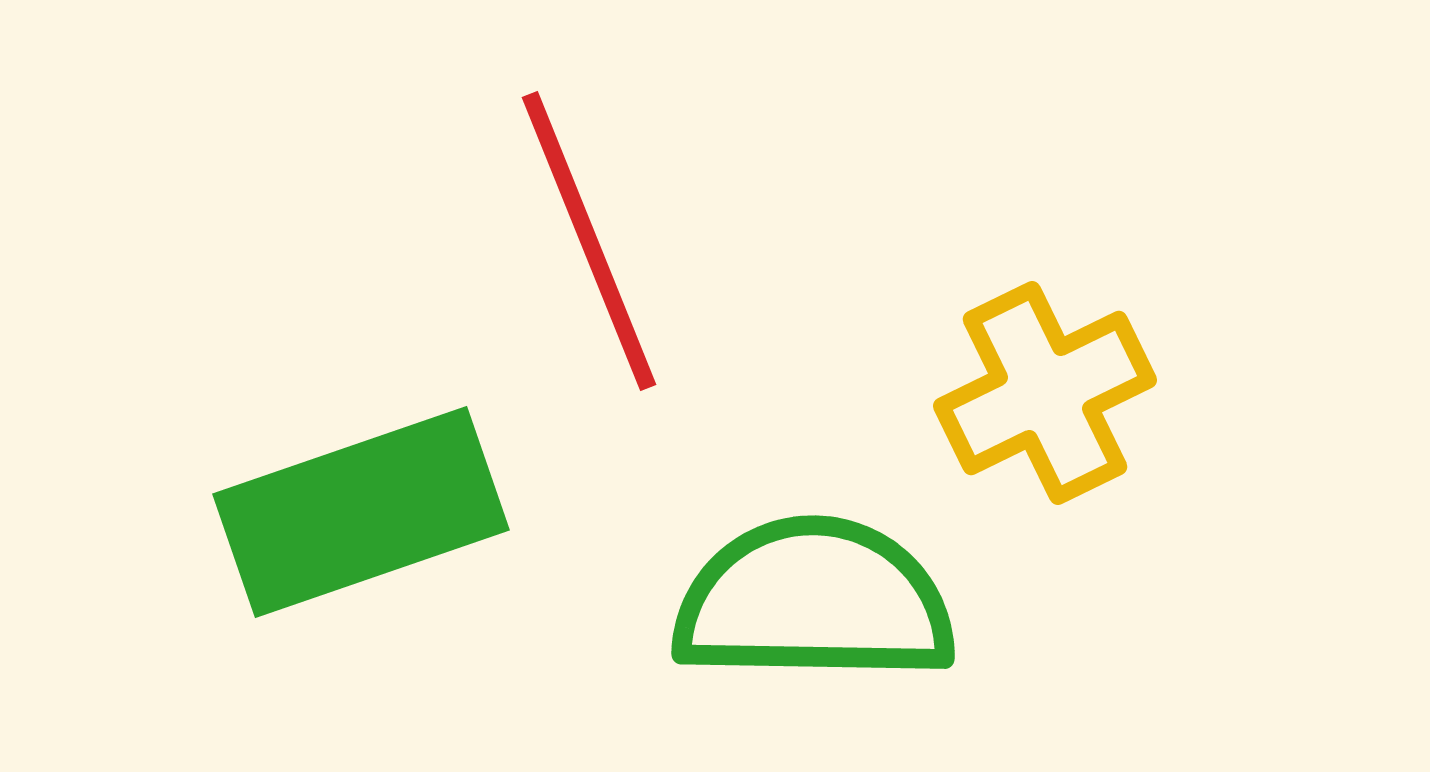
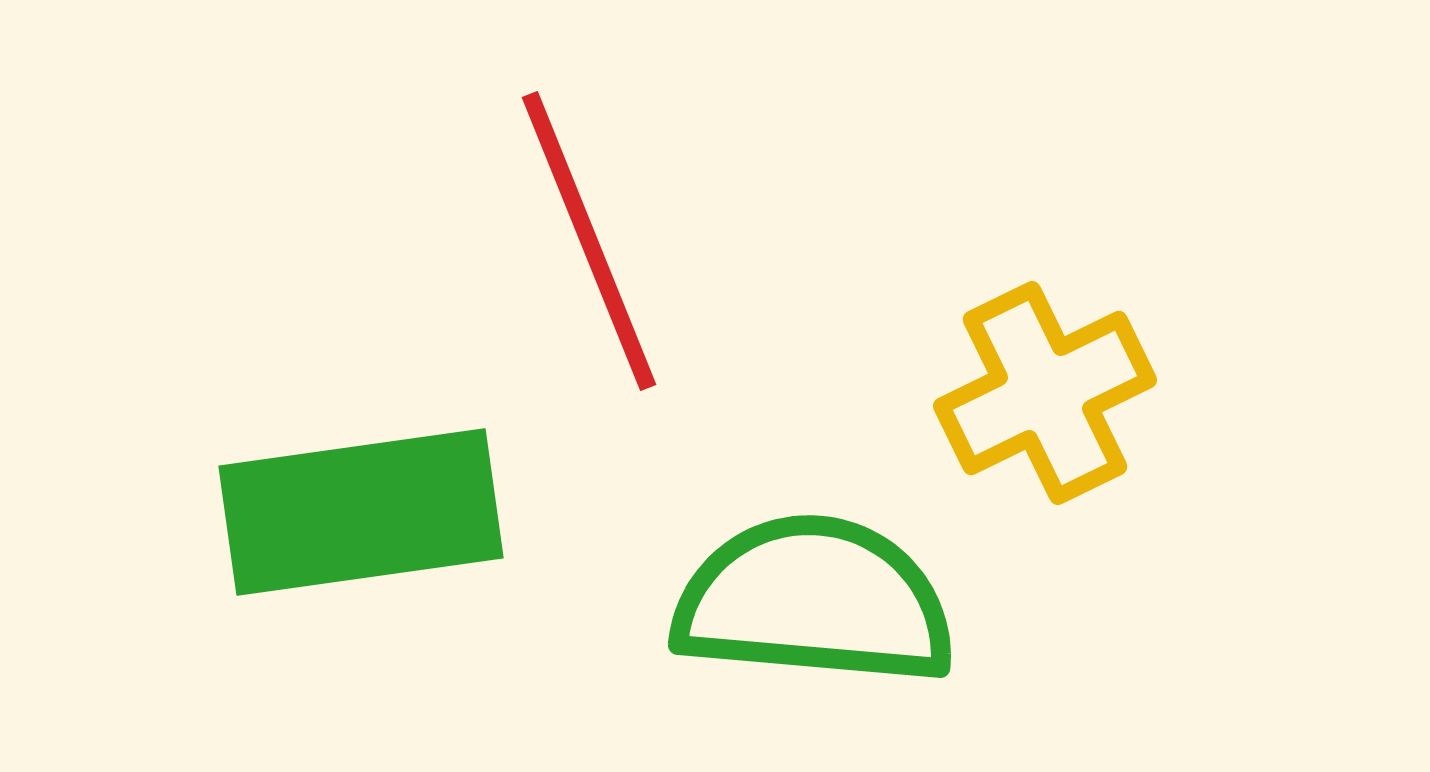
green rectangle: rotated 11 degrees clockwise
green semicircle: rotated 4 degrees clockwise
